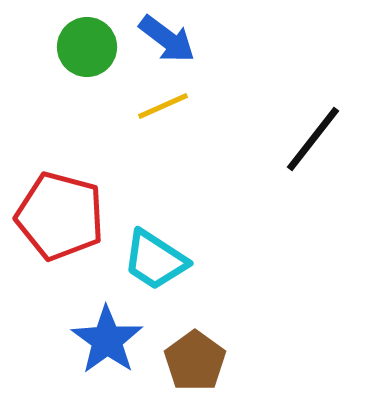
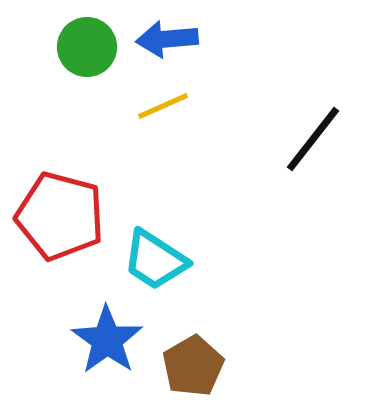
blue arrow: rotated 138 degrees clockwise
brown pentagon: moved 2 px left, 5 px down; rotated 6 degrees clockwise
